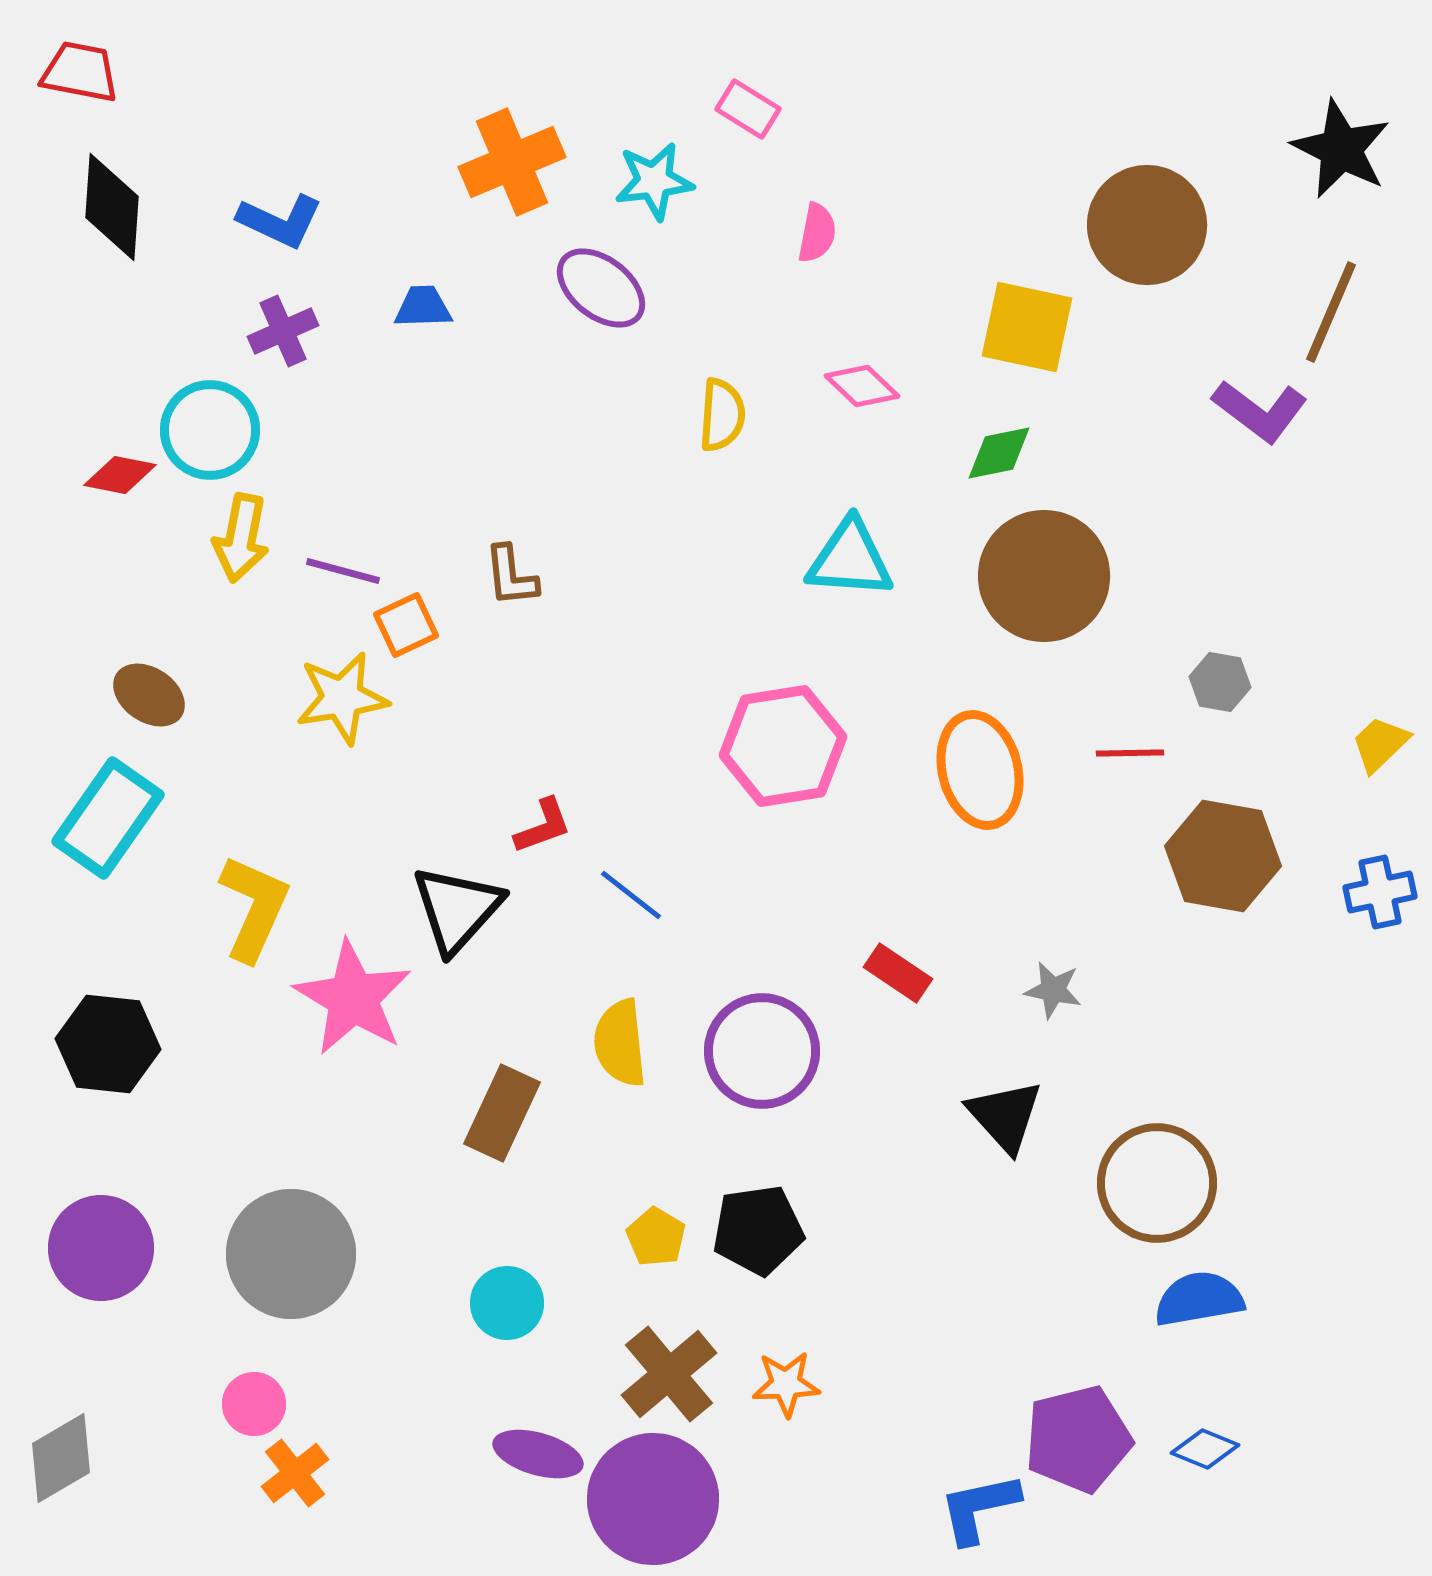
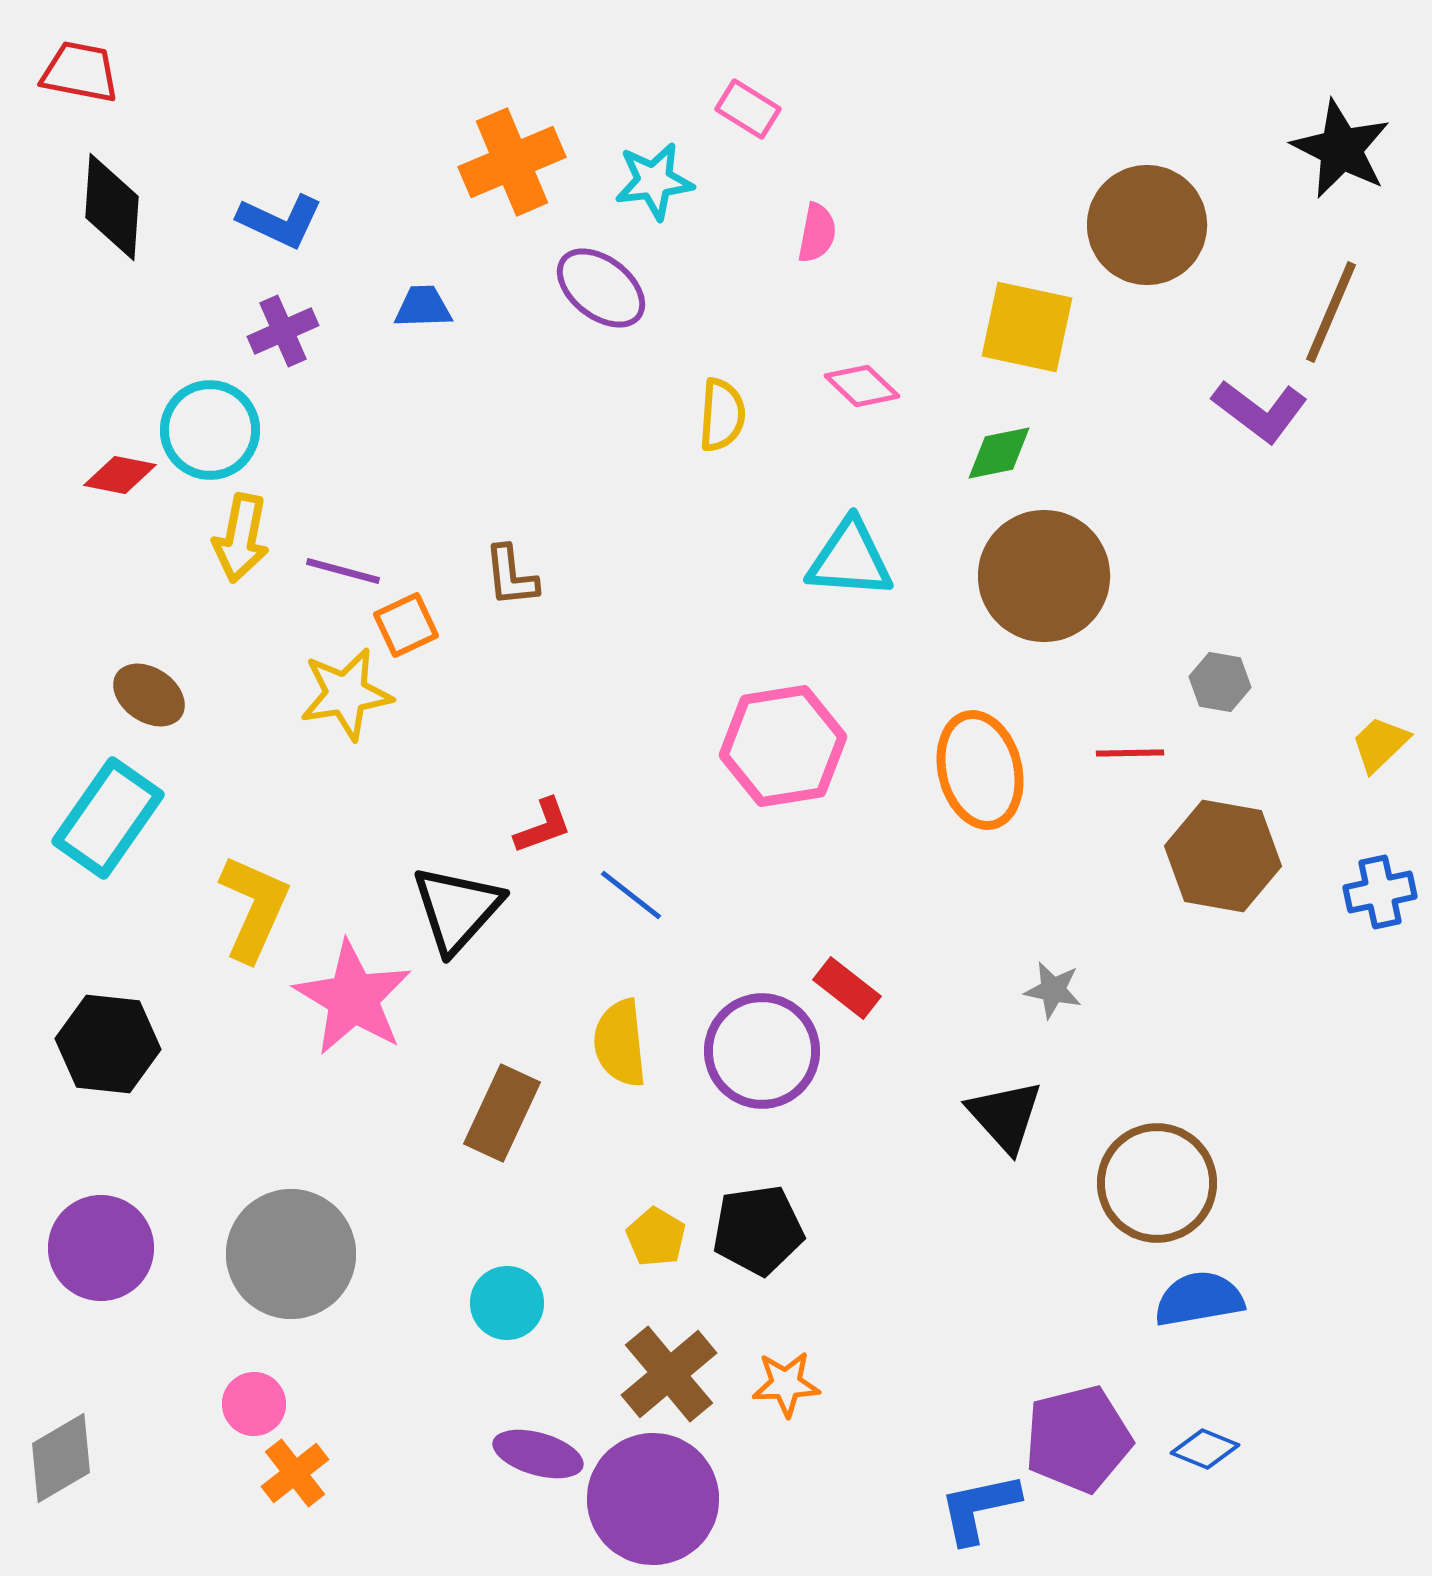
yellow star at (342, 698): moved 4 px right, 4 px up
red rectangle at (898, 973): moved 51 px left, 15 px down; rotated 4 degrees clockwise
